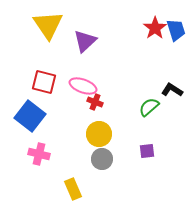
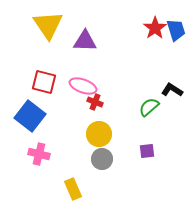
purple triangle: rotated 45 degrees clockwise
